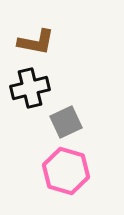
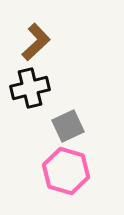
brown L-shape: rotated 54 degrees counterclockwise
gray square: moved 2 px right, 4 px down
